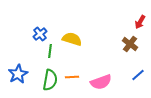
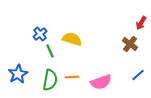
red arrow: moved 1 px right, 1 px down
green line: rotated 32 degrees counterclockwise
